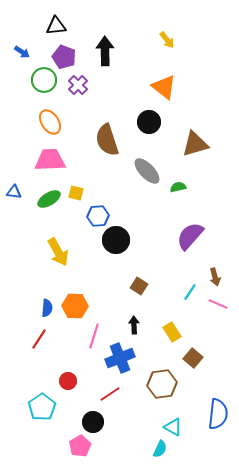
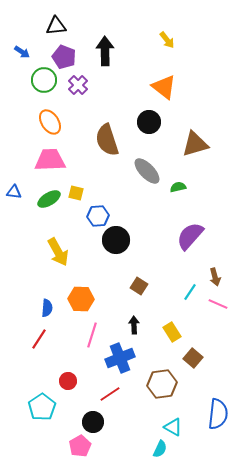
orange hexagon at (75, 306): moved 6 px right, 7 px up
pink line at (94, 336): moved 2 px left, 1 px up
